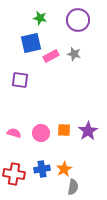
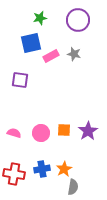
green star: rotated 24 degrees counterclockwise
